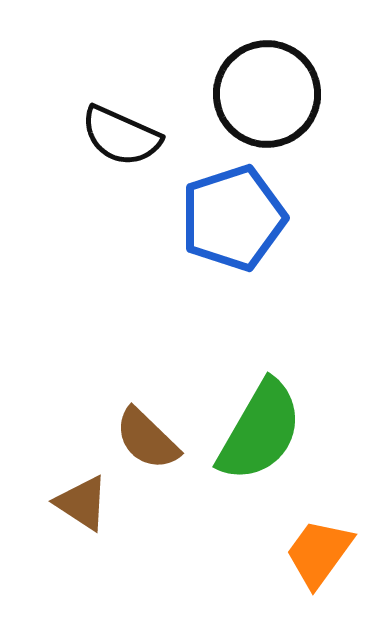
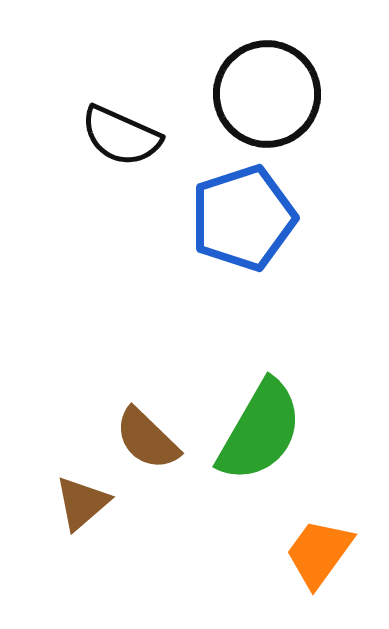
blue pentagon: moved 10 px right
brown triangle: rotated 46 degrees clockwise
